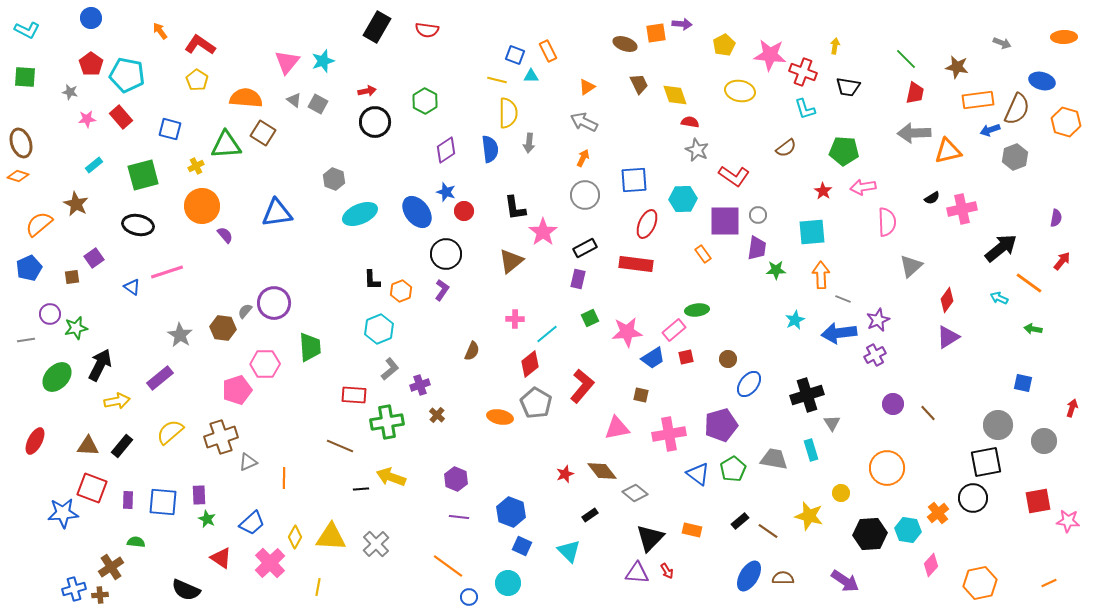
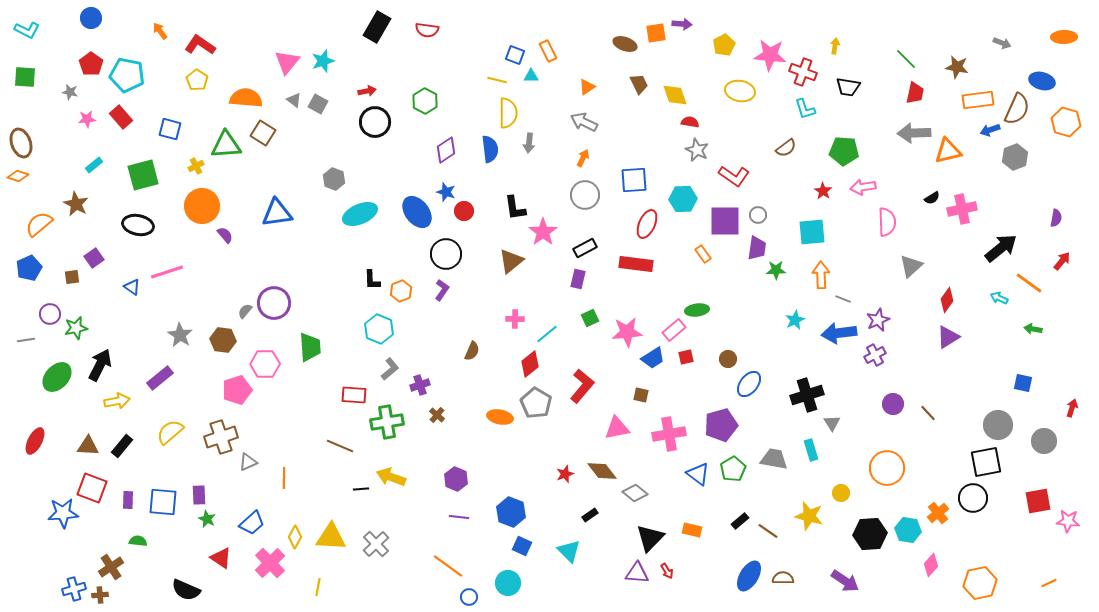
brown hexagon at (223, 328): moved 12 px down
cyan hexagon at (379, 329): rotated 16 degrees counterclockwise
green semicircle at (136, 542): moved 2 px right, 1 px up
